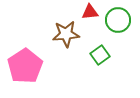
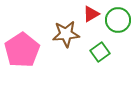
red triangle: moved 1 px right, 2 px down; rotated 24 degrees counterclockwise
green square: moved 3 px up
pink pentagon: moved 3 px left, 16 px up
